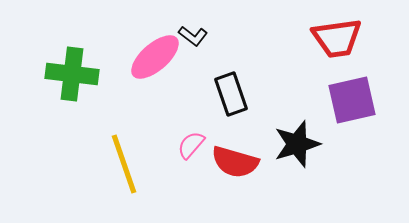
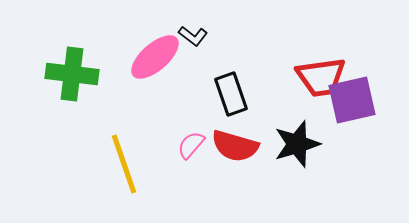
red trapezoid: moved 16 px left, 39 px down
red semicircle: moved 16 px up
